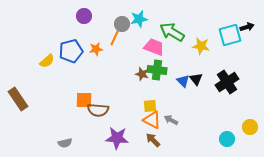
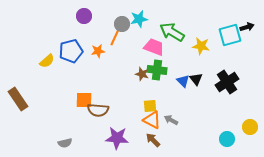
orange star: moved 2 px right, 2 px down
